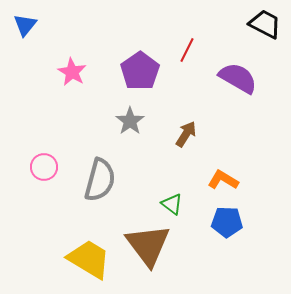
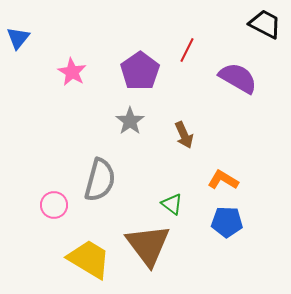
blue triangle: moved 7 px left, 13 px down
brown arrow: moved 2 px left, 1 px down; rotated 124 degrees clockwise
pink circle: moved 10 px right, 38 px down
